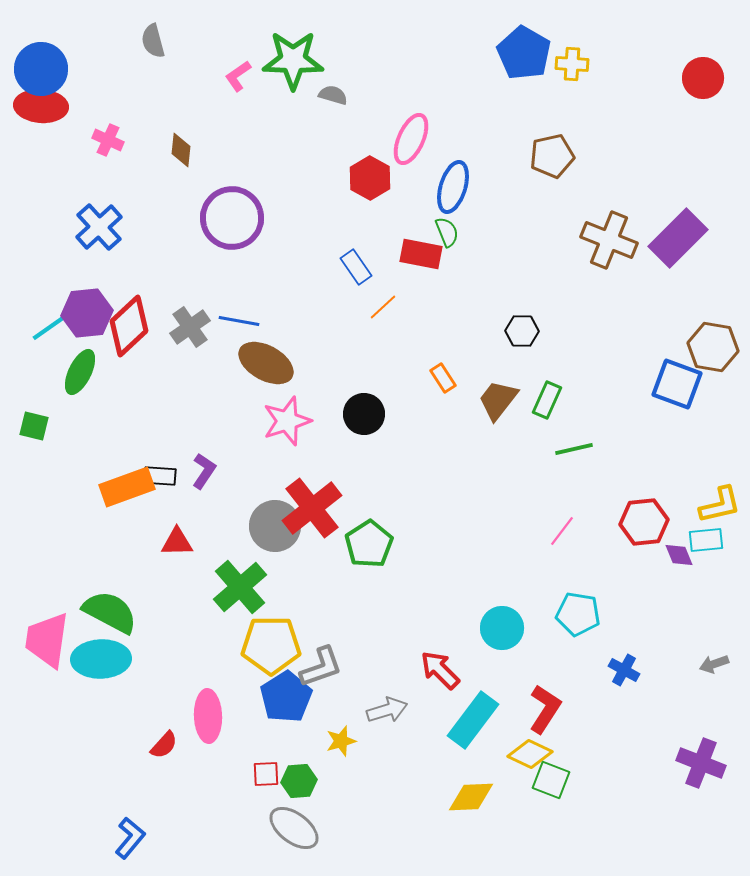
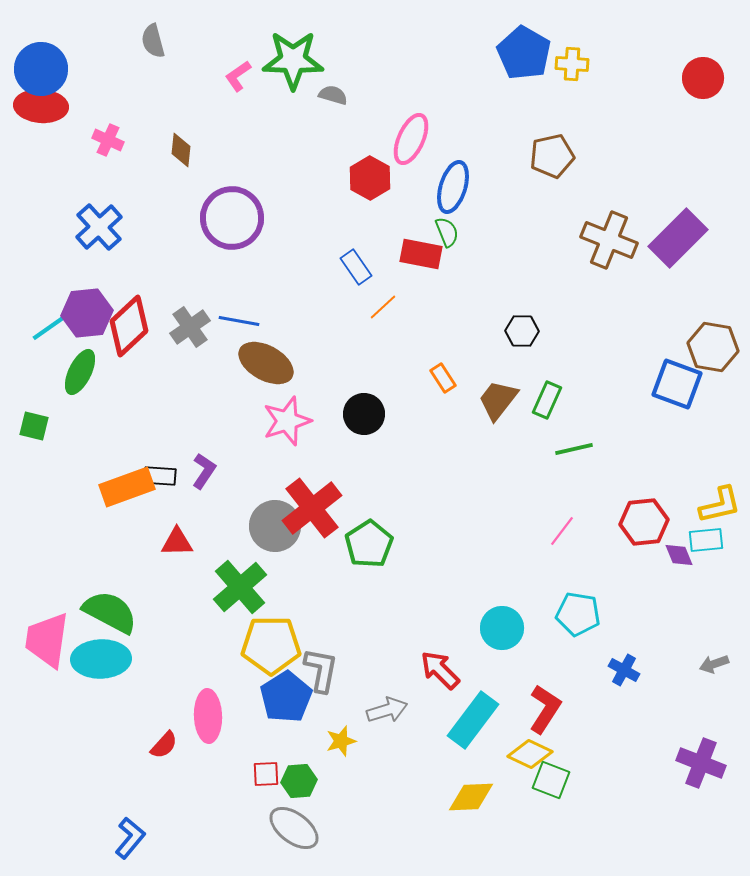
gray L-shape at (321, 667): moved 3 px down; rotated 60 degrees counterclockwise
